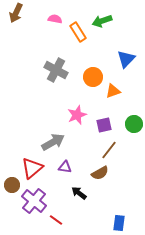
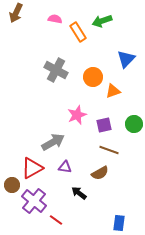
brown line: rotated 72 degrees clockwise
red triangle: rotated 10 degrees clockwise
